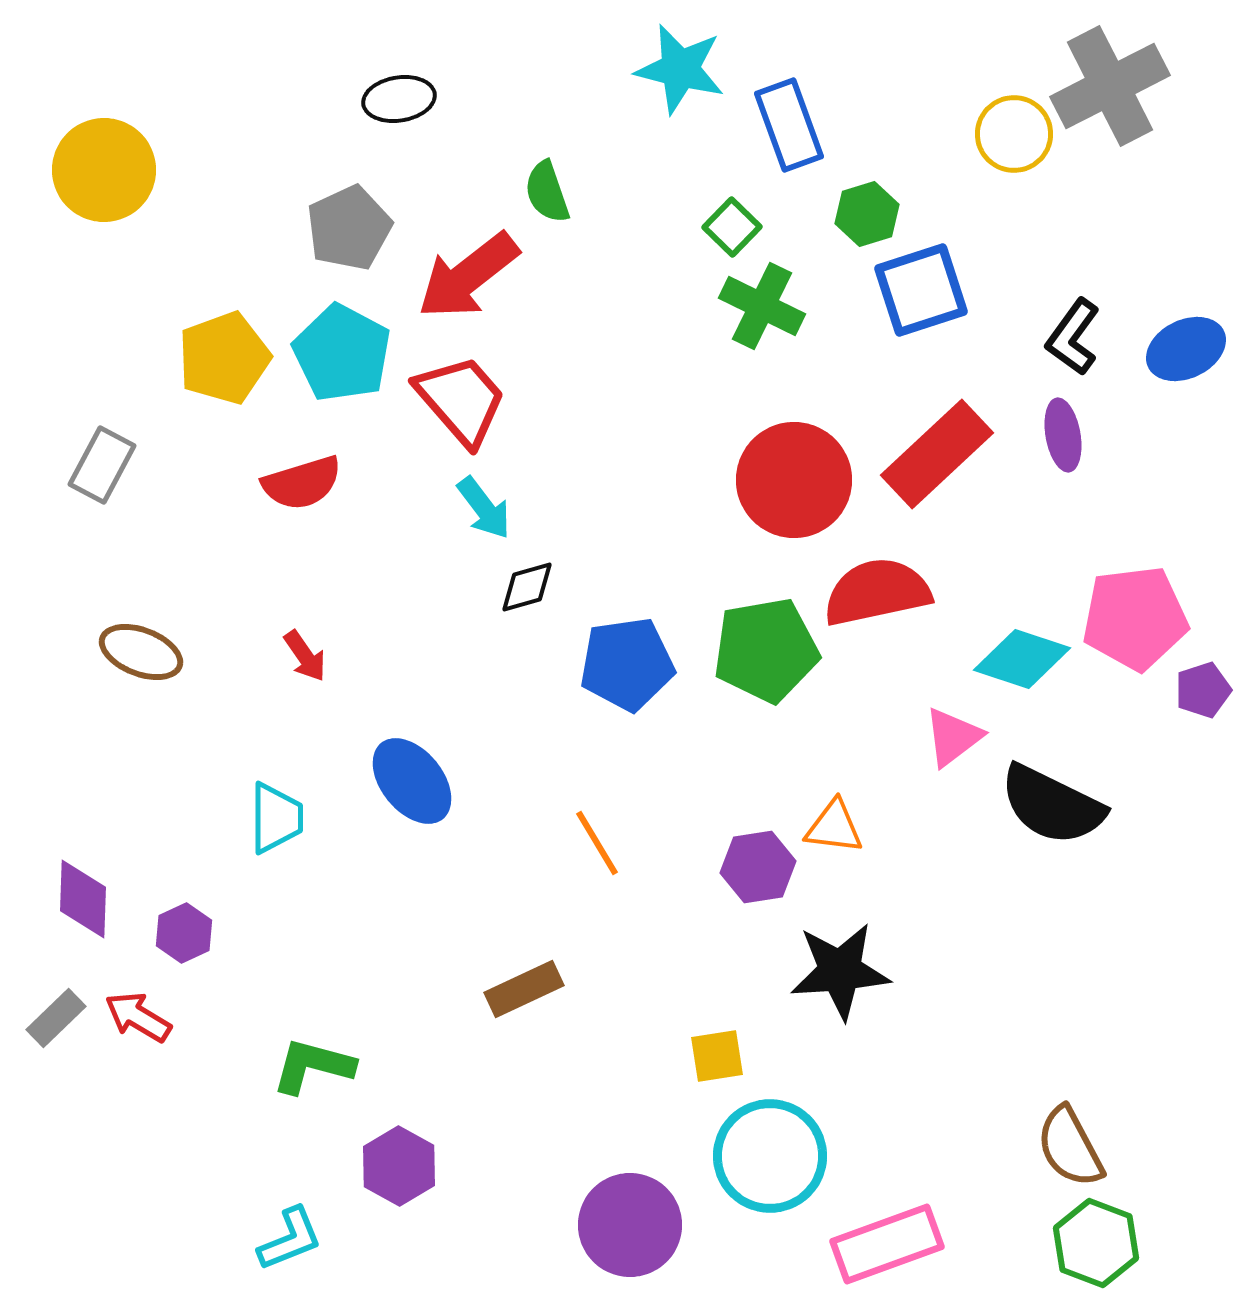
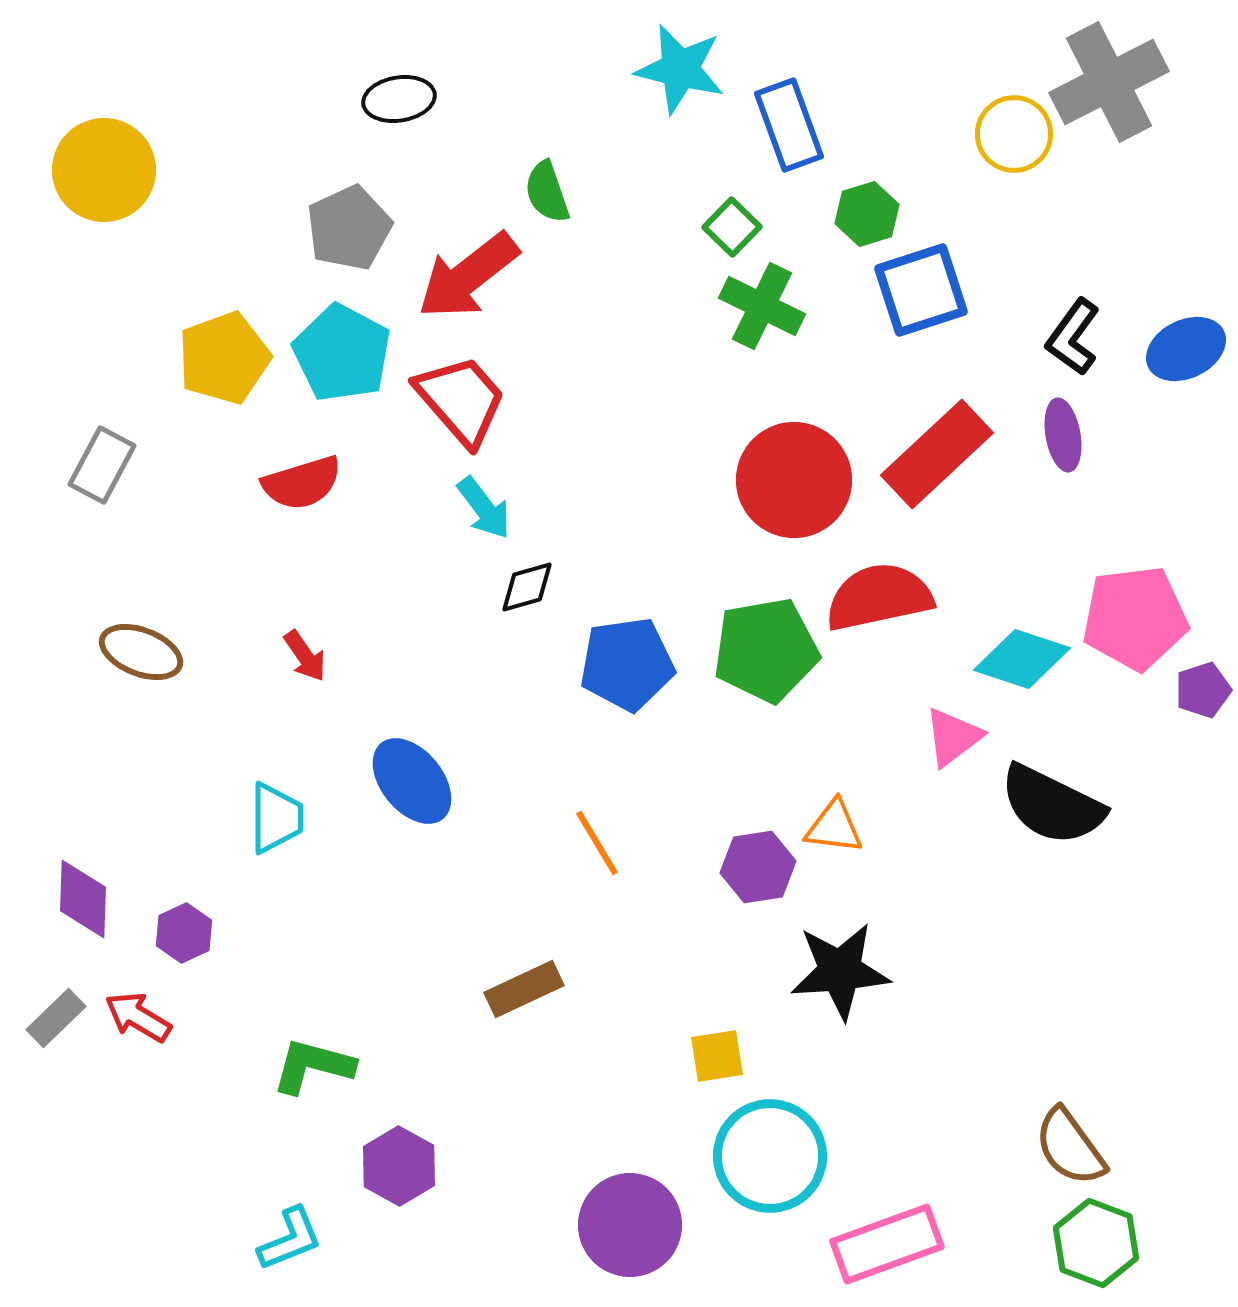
gray cross at (1110, 86): moved 1 px left, 4 px up
red semicircle at (877, 592): moved 2 px right, 5 px down
brown semicircle at (1070, 1147): rotated 8 degrees counterclockwise
